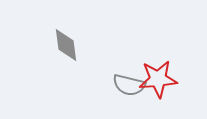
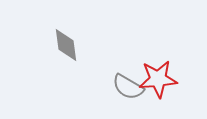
gray semicircle: moved 1 px left, 2 px down; rotated 16 degrees clockwise
